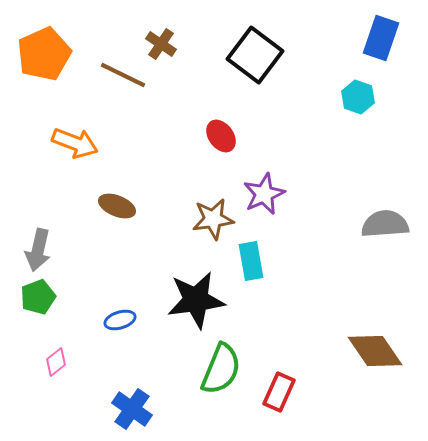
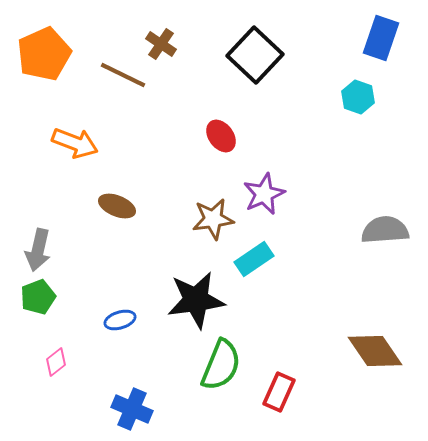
black square: rotated 6 degrees clockwise
gray semicircle: moved 6 px down
cyan rectangle: moved 3 px right, 2 px up; rotated 66 degrees clockwise
green semicircle: moved 4 px up
blue cross: rotated 12 degrees counterclockwise
